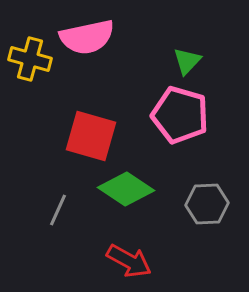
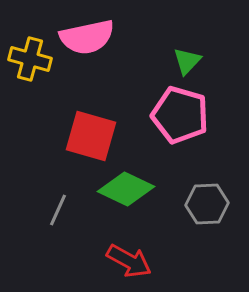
green diamond: rotated 8 degrees counterclockwise
